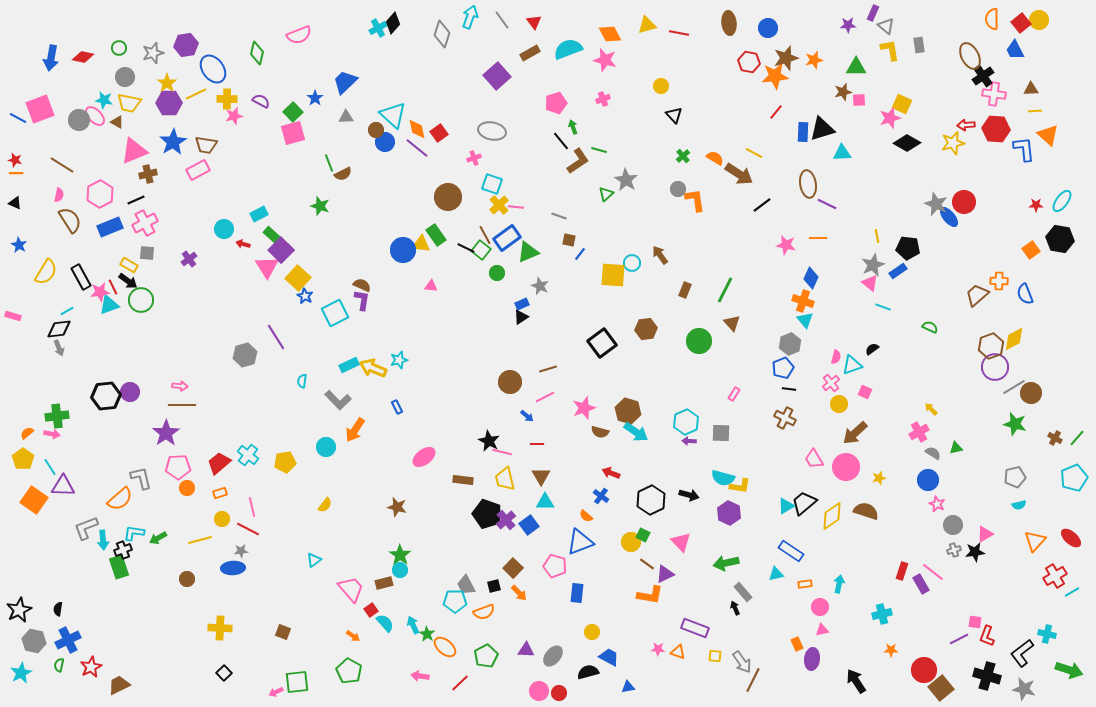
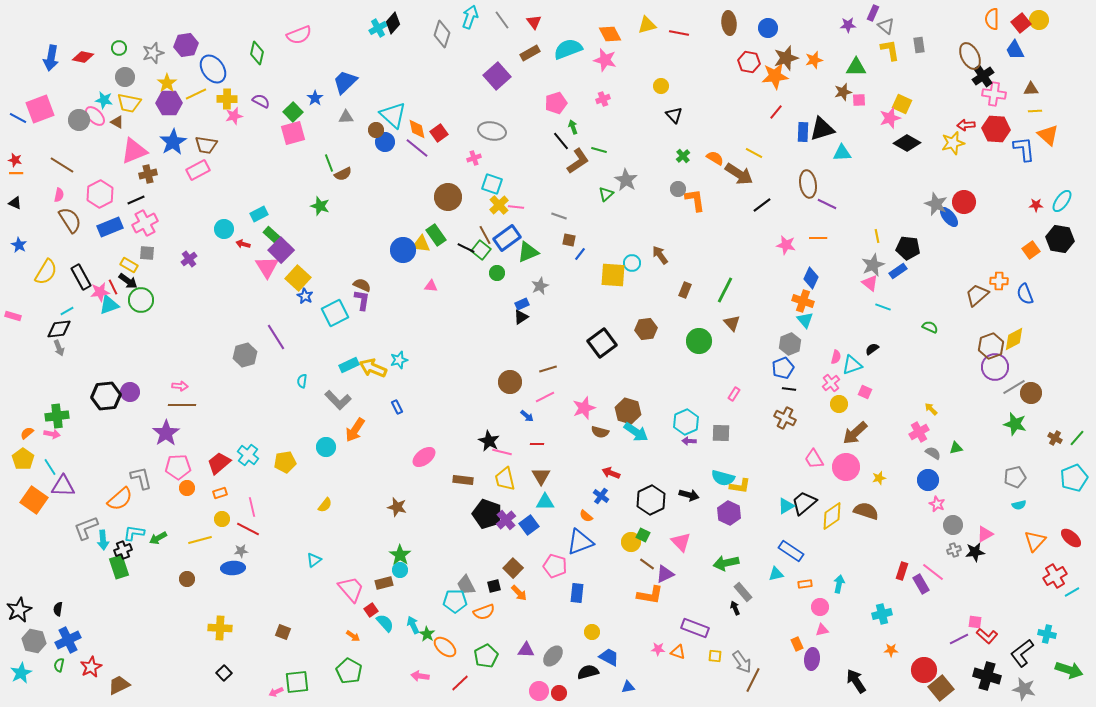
gray star at (540, 286): rotated 24 degrees clockwise
red L-shape at (987, 636): rotated 70 degrees counterclockwise
